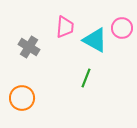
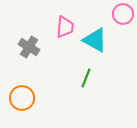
pink circle: moved 1 px right, 14 px up
